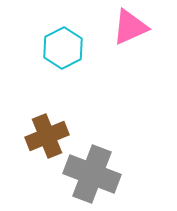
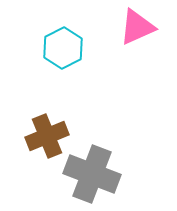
pink triangle: moved 7 px right
